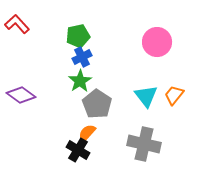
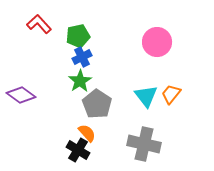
red L-shape: moved 22 px right
orange trapezoid: moved 3 px left, 1 px up
orange semicircle: rotated 96 degrees clockwise
